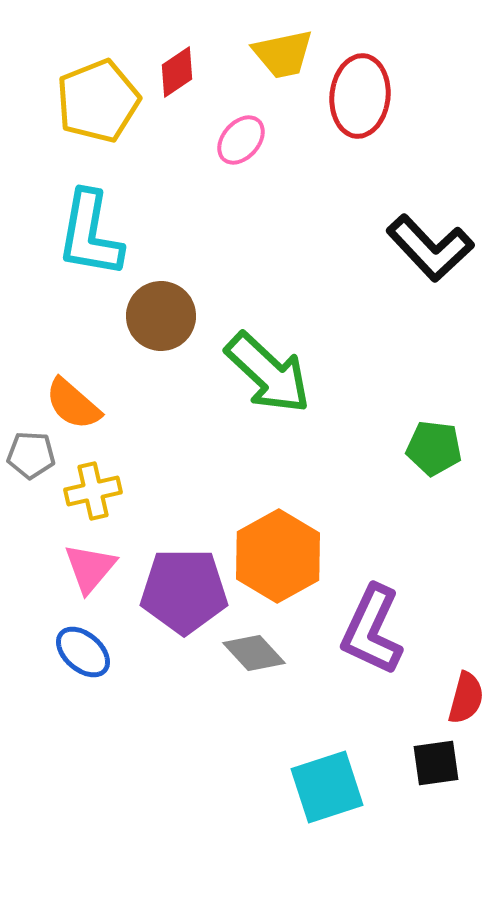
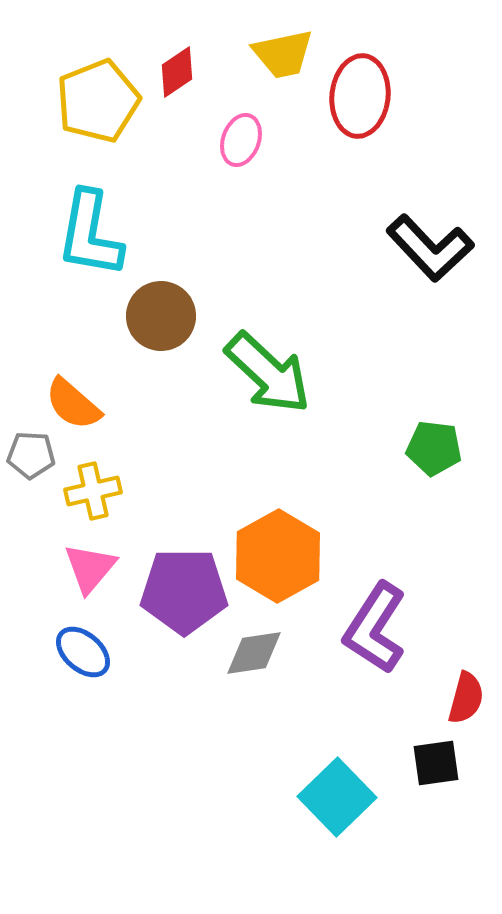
pink ellipse: rotated 21 degrees counterclockwise
purple L-shape: moved 3 px right, 2 px up; rotated 8 degrees clockwise
gray diamond: rotated 56 degrees counterclockwise
cyan square: moved 10 px right, 10 px down; rotated 26 degrees counterclockwise
